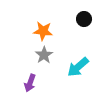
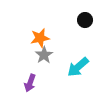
black circle: moved 1 px right, 1 px down
orange star: moved 3 px left, 7 px down; rotated 18 degrees counterclockwise
